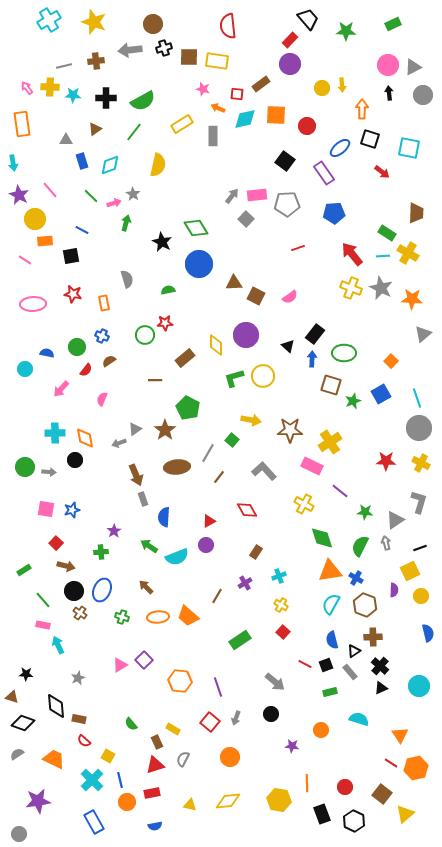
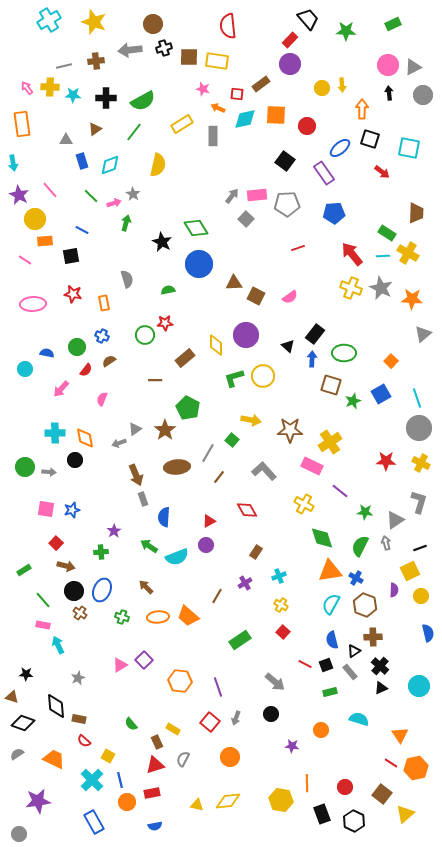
yellow hexagon at (279, 800): moved 2 px right
yellow triangle at (190, 805): moved 7 px right
